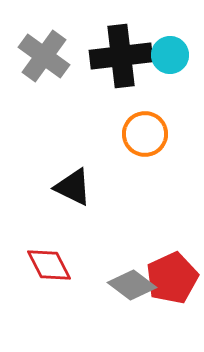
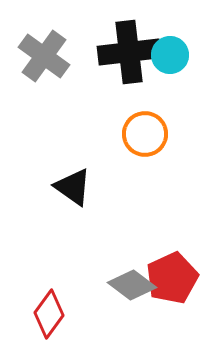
black cross: moved 8 px right, 4 px up
black triangle: rotated 9 degrees clockwise
red diamond: moved 49 px down; rotated 63 degrees clockwise
